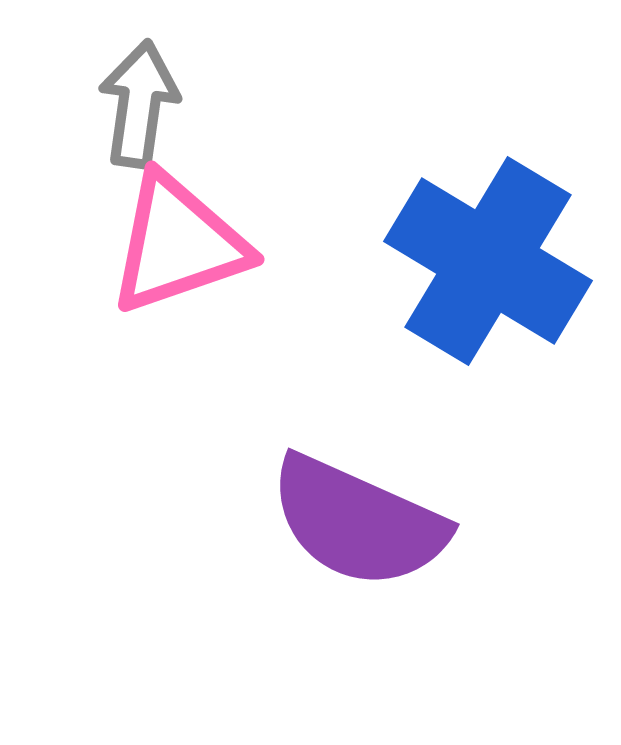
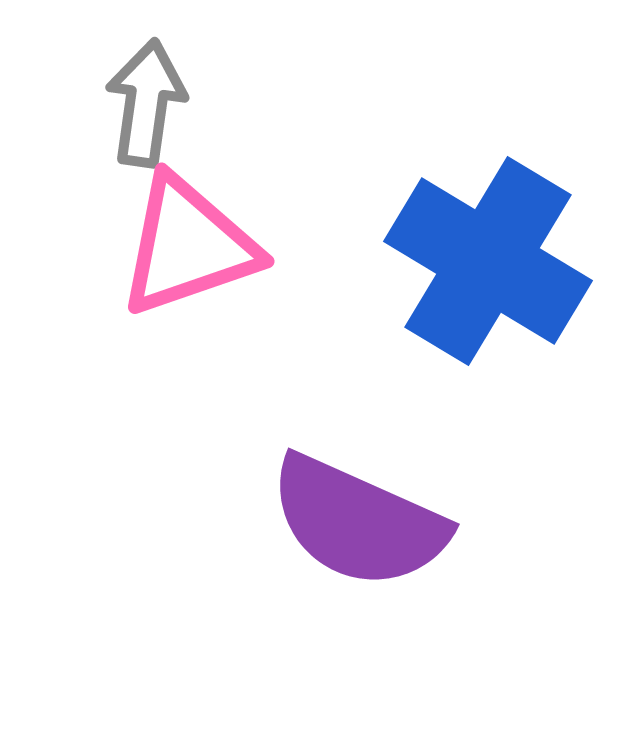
gray arrow: moved 7 px right, 1 px up
pink triangle: moved 10 px right, 2 px down
